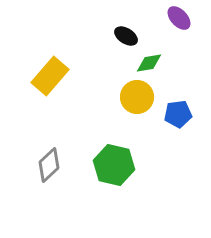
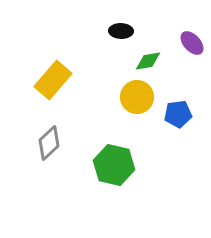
purple ellipse: moved 13 px right, 25 px down
black ellipse: moved 5 px left, 5 px up; rotated 30 degrees counterclockwise
green diamond: moved 1 px left, 2 px up
yellow rectangle: moved 3 px right, 4 px down
gray diamond: moved 22 px up
